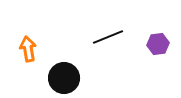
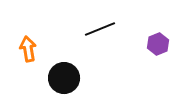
black line: moved 8 px left, 8 px up
purple hexagon: rotated 15 degrees counterclockwise
